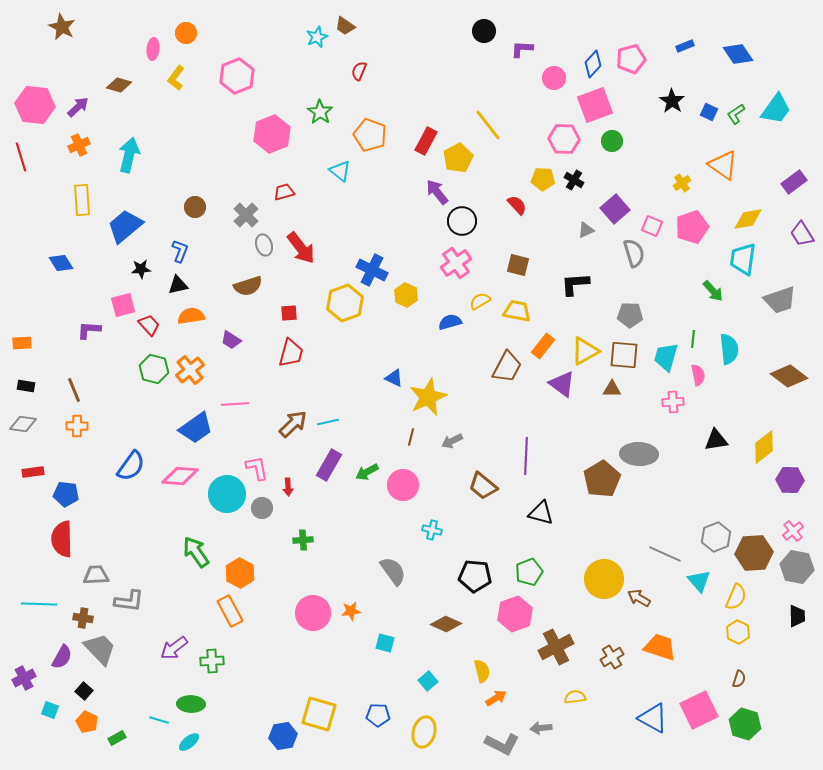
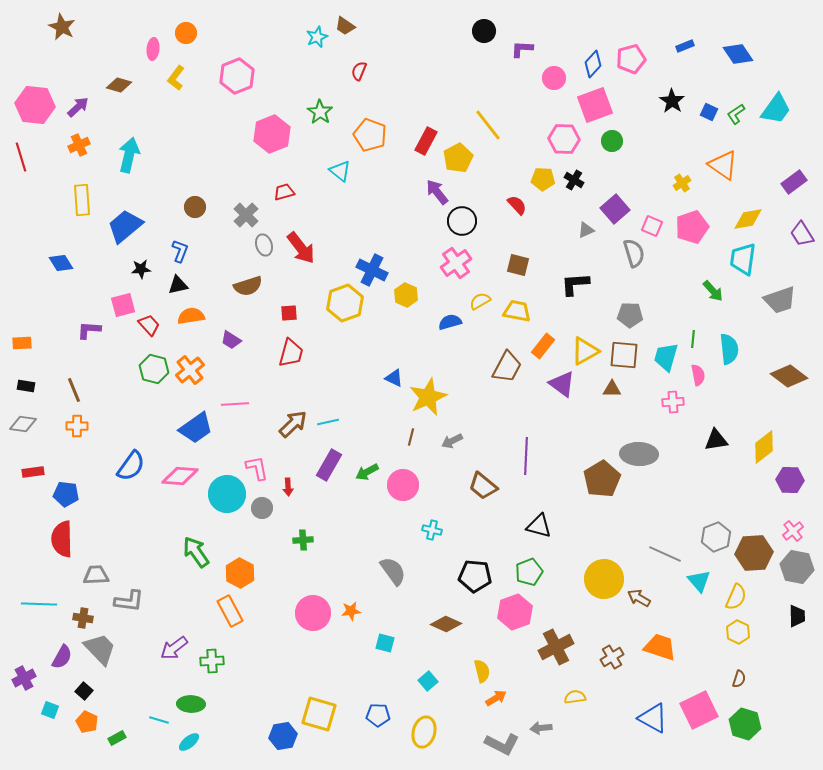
black triangle at (541, 513): moved 2 px left, 13 px down
pink hexagon at (515, 614): moved 2 px up
